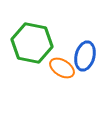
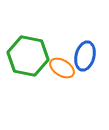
green hexagon: moved 4 px left, 13 px down
